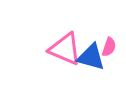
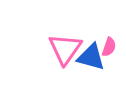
pink triangle: rotated 42 degrees clockwise
